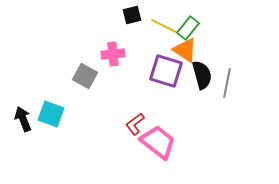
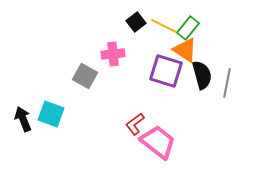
black square: moved 4 px right, 7 px down; rotated 24 degrees counterclockwise
